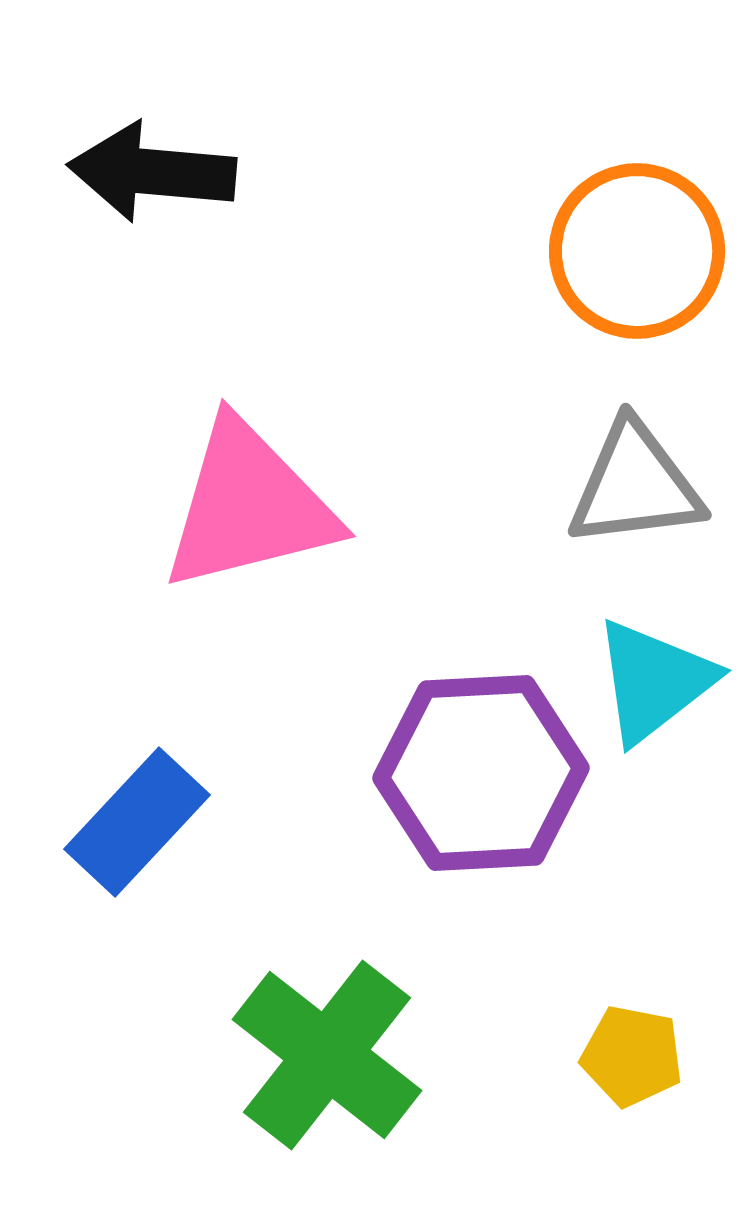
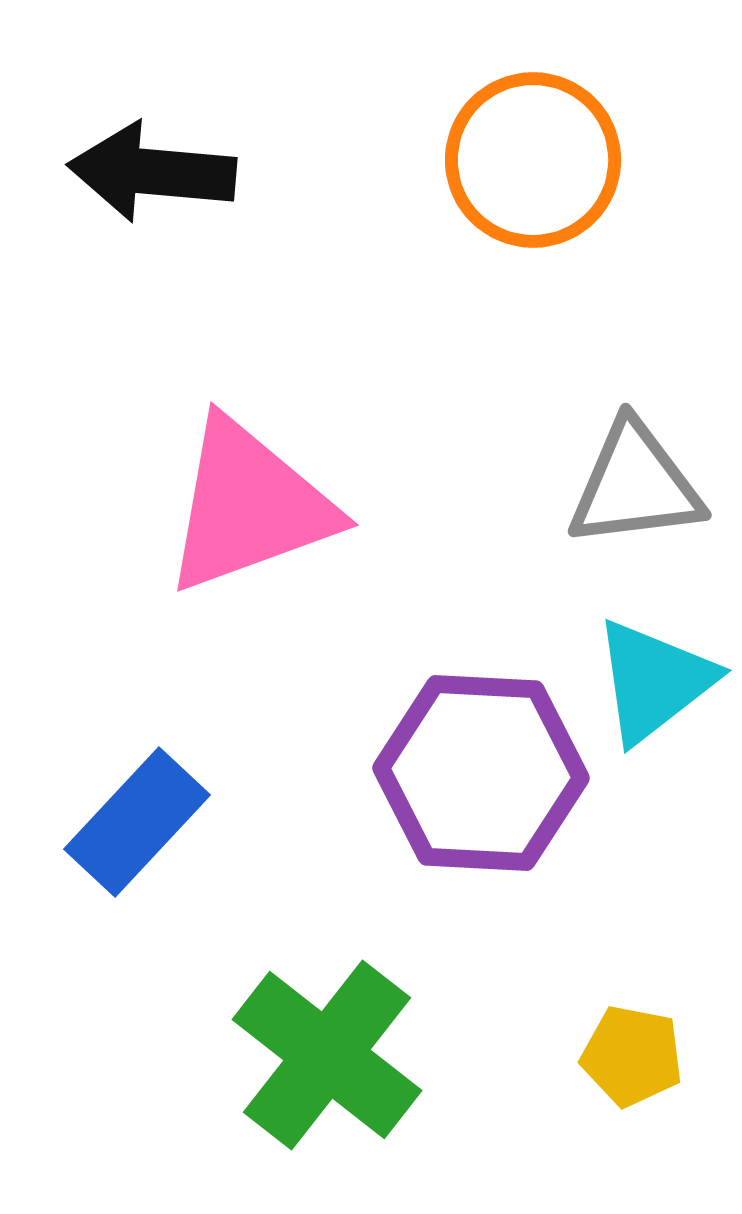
orange circle: moved 104 px left, 91 px up
pink triangle: rotated 6 degrees counterclockwise
purple hexagon: rotated 6 degrees clockwise
